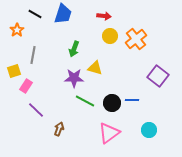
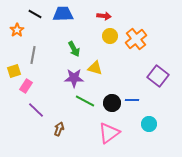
blue trapezoid: rotated 110 degrees counterclockwise
green arrow: rotated 49 degrees counterclockwise
cyan circle: moved 6 px up
